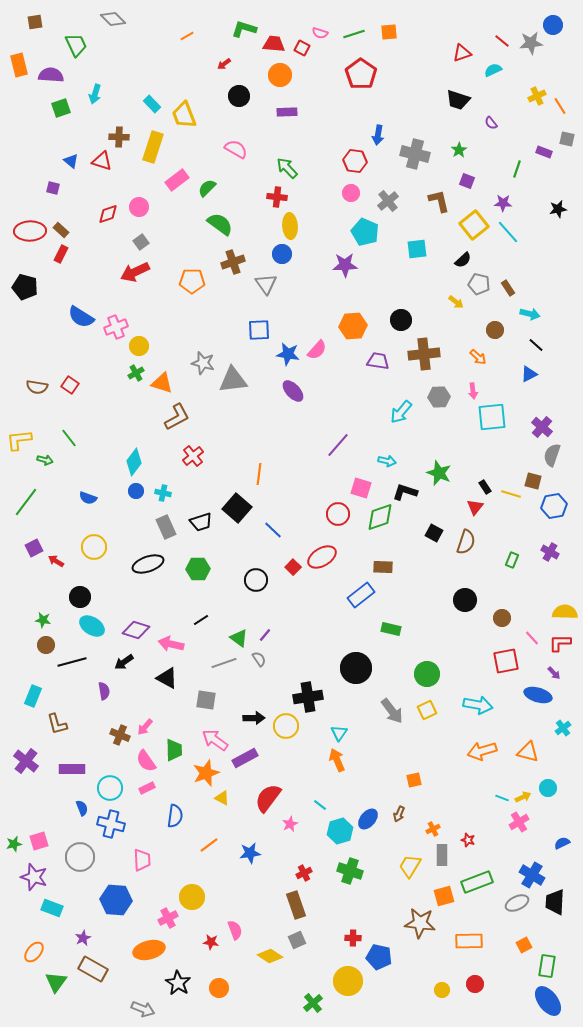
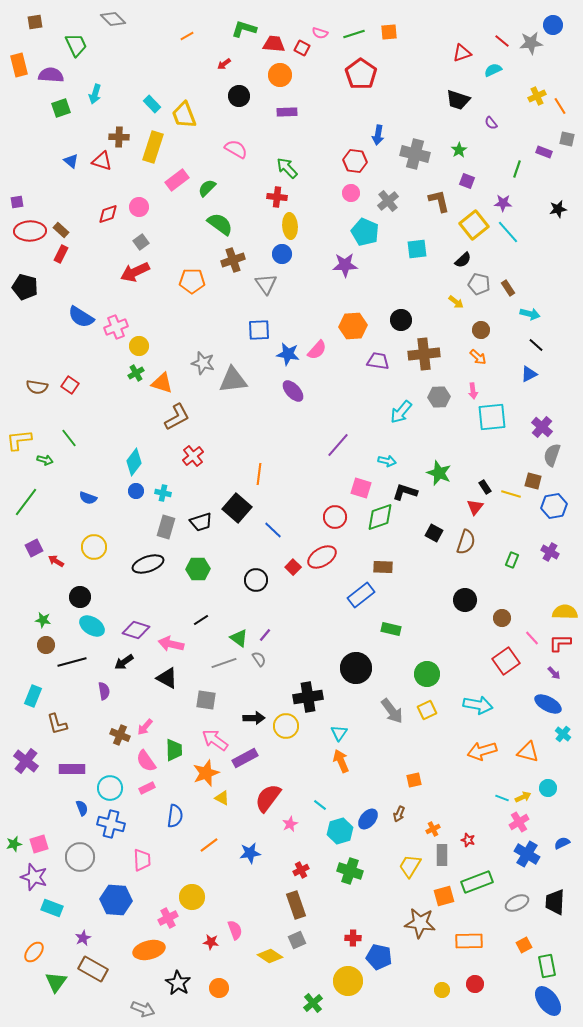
purple square at (53, 188): moved 36 px left, 14 px down; rotated 24 degrees counterclockwise
brown cross at (233, 262): moved 2 px up
brown circle at (495, 330): moved 14 px left
red circle at (338, 514): moved 3 px left, 3 px down
gray rectangle at (166, 527): rotated 40 degrees clockwise
red square at (506, 661): rotated 24 degrees counterclockwise
blue ellipse at (538, 695): moved 10 px right, 9 px down; rotated 12 degrees clockwise
cyan cross at (563, 728): moved 6 px down; rotated 14 degrees counterclockwise
orange arrow at (337, 760): moved 4 px right, 1 px down
pink square at (39, 841): moved 3 px down
red cross at (304, 873): moved 3 px left, 3 px up
blue cross at (532, 875): moved 5 px left, 21 px up
green rectangle at (547, 966): rotated 20 degrees counterclockwise
